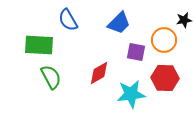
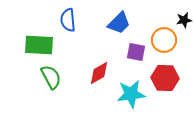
blue semicircle: rotated 25 degrees clockwise
